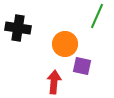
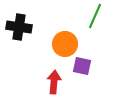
green line: moved 2 px left
black cross: moved 1 px right, 1 px up
